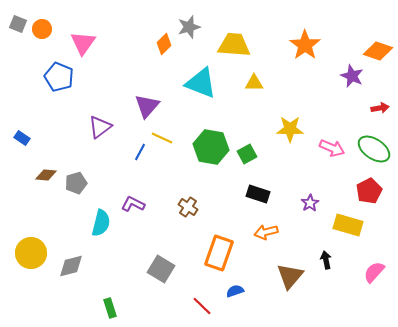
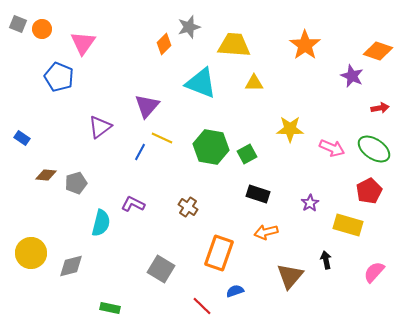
green rectangle at (110, 308): rotated 60 degrees counterclockwise
